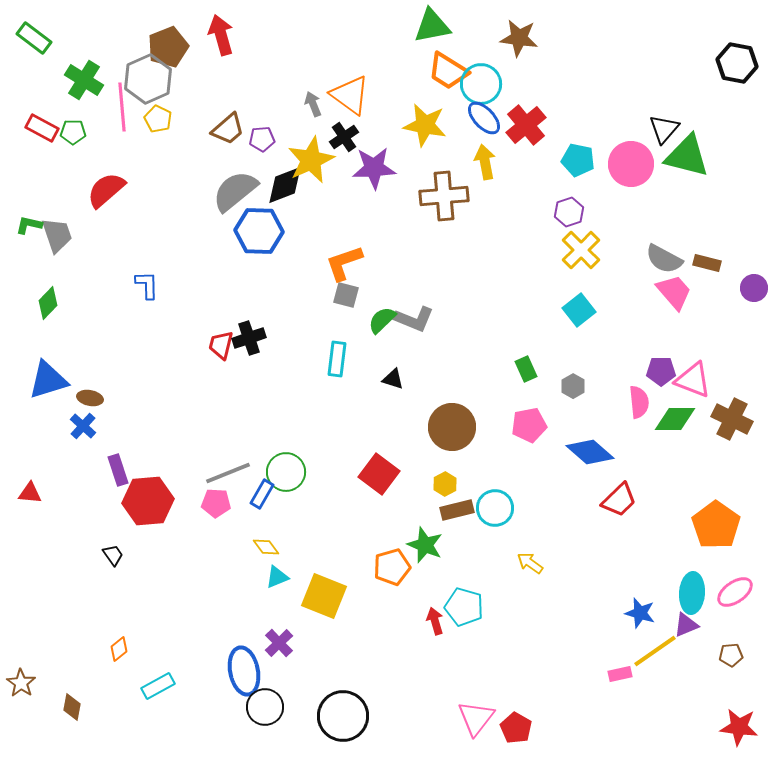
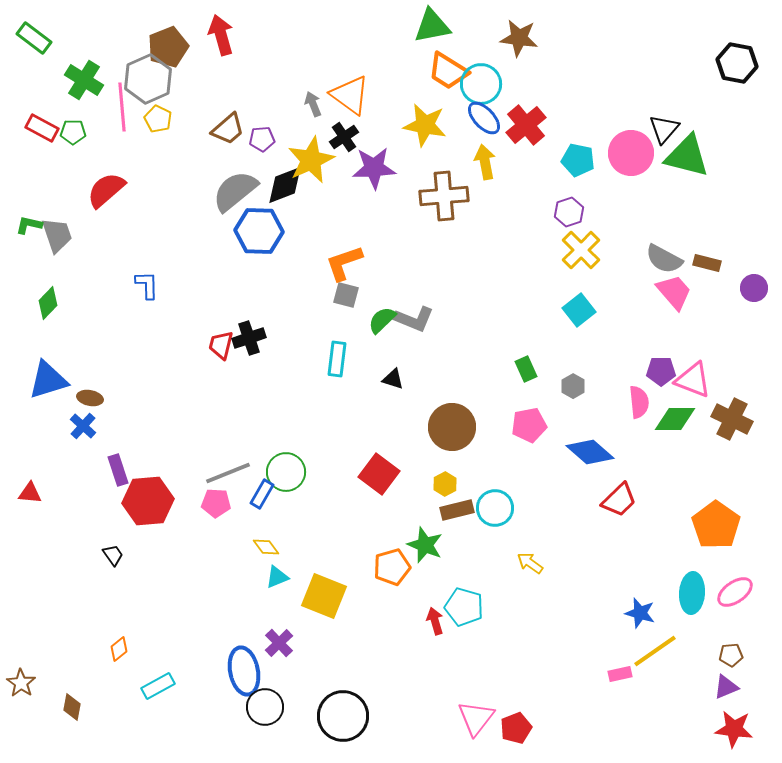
pink circle at (631, 164): moved 11 px up
purple triangle at (686, 625): moved 40 px right, 62 px down
red star at (739, 727): moved 5 px left, 2 px down
red pentagon at (516, 728): rotated 20 degrees clockwise
